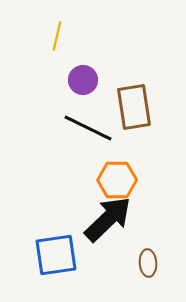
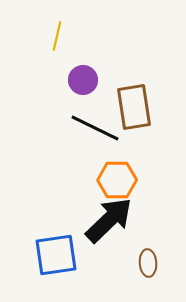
black line: moved 7 px right
black arrow: moved 1 px right, 1 px down
